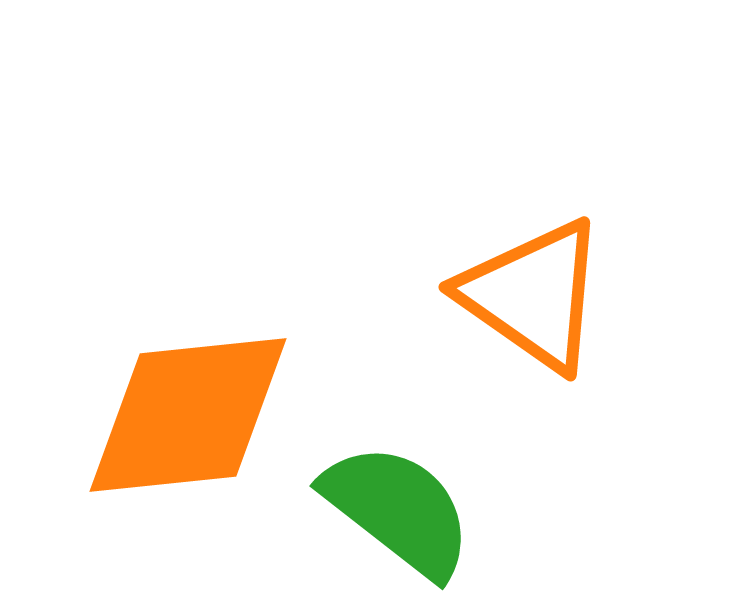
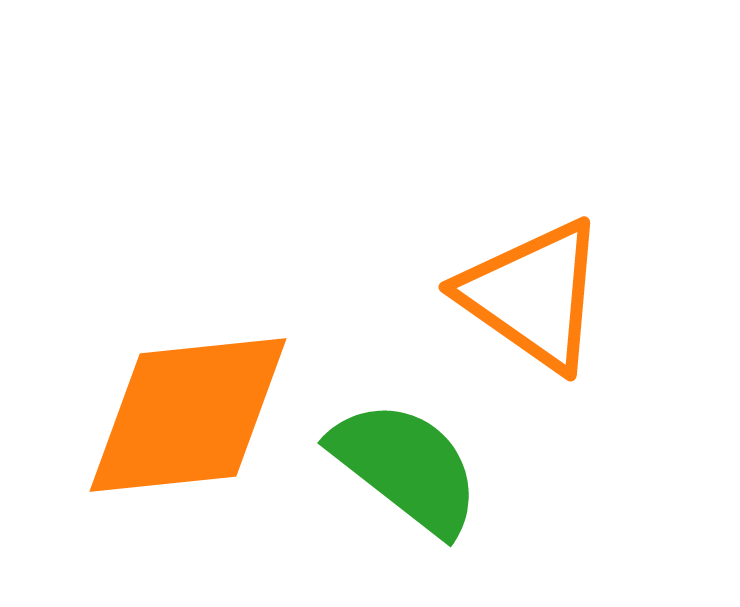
green semicircle: moved 8 px right, 43 px up
